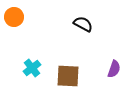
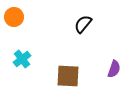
black semicircle: rotated 78 degrees counterclockwise
cyan cross: moved 10 px left, 9 px up
